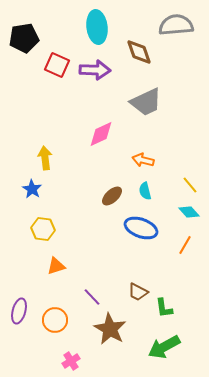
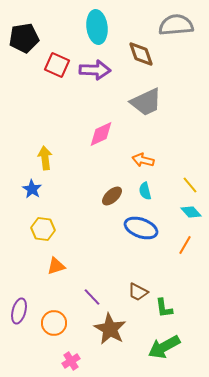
brown diamond: moved 2 px right, 2 px down
cyan diamond: moved 2 px right
orange circle: moved 1 px left, 3 px down
